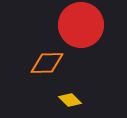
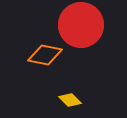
orange diamond: moved 2 px left, 8 px up; rotated 12 degrees clockwise
